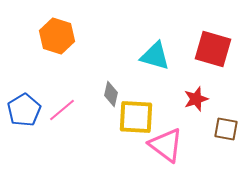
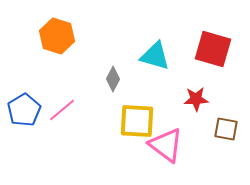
gray diamond: moved 2 px right, 15 px up; rotated 15 degrees clockwise
red star: rotated 15 degrees clockwise
yellow square: moved 1 px right, 4 px down
